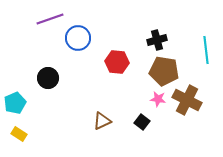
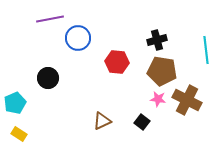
purple line: rotated 8 degrees clockwise
brown pentagon: moved 2 px left
